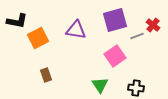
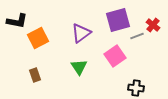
purple square: moved 3 px right
purple triangle: moved 5 px right, 3 px down; rotated 45 degrees counterclockwise
brown rectangle: moved 11 px left
green triangle: moved 21 px left, 18 px up
